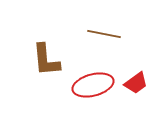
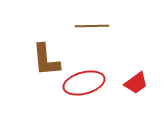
brown line: moved 12 px left, 8 px up; rotated 12 degrees counterclockwise
red ellipse: moved 9 px left, 2 px up
